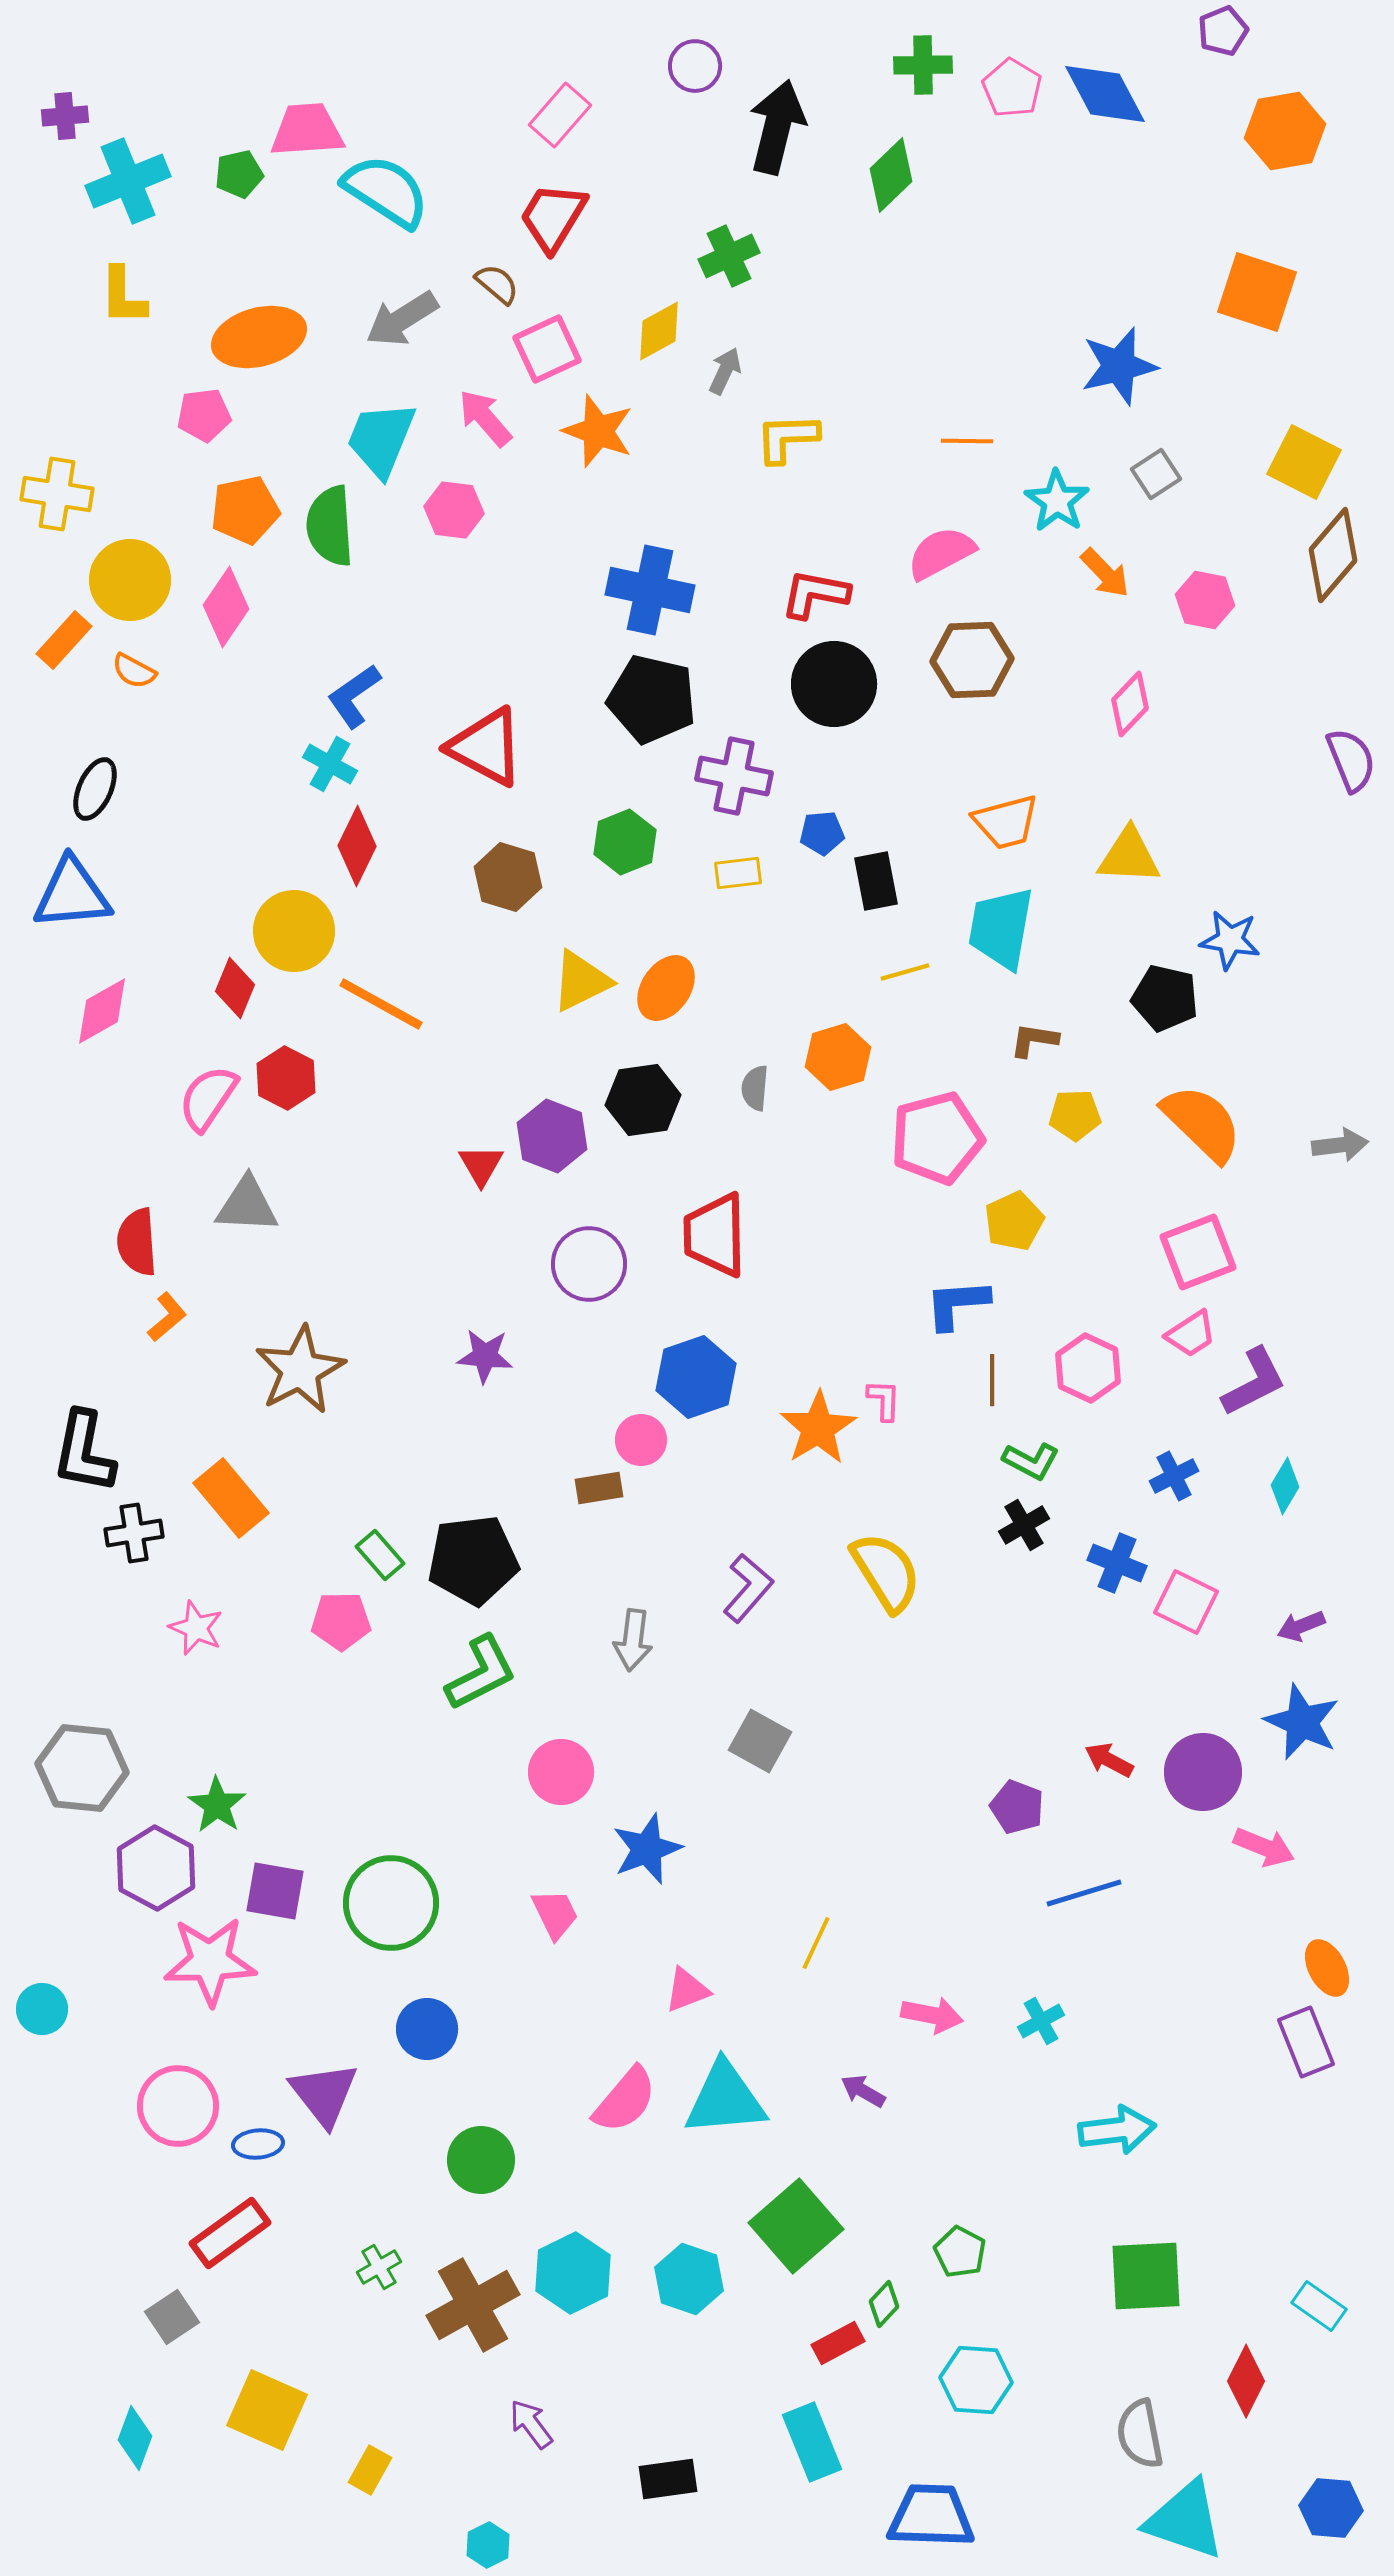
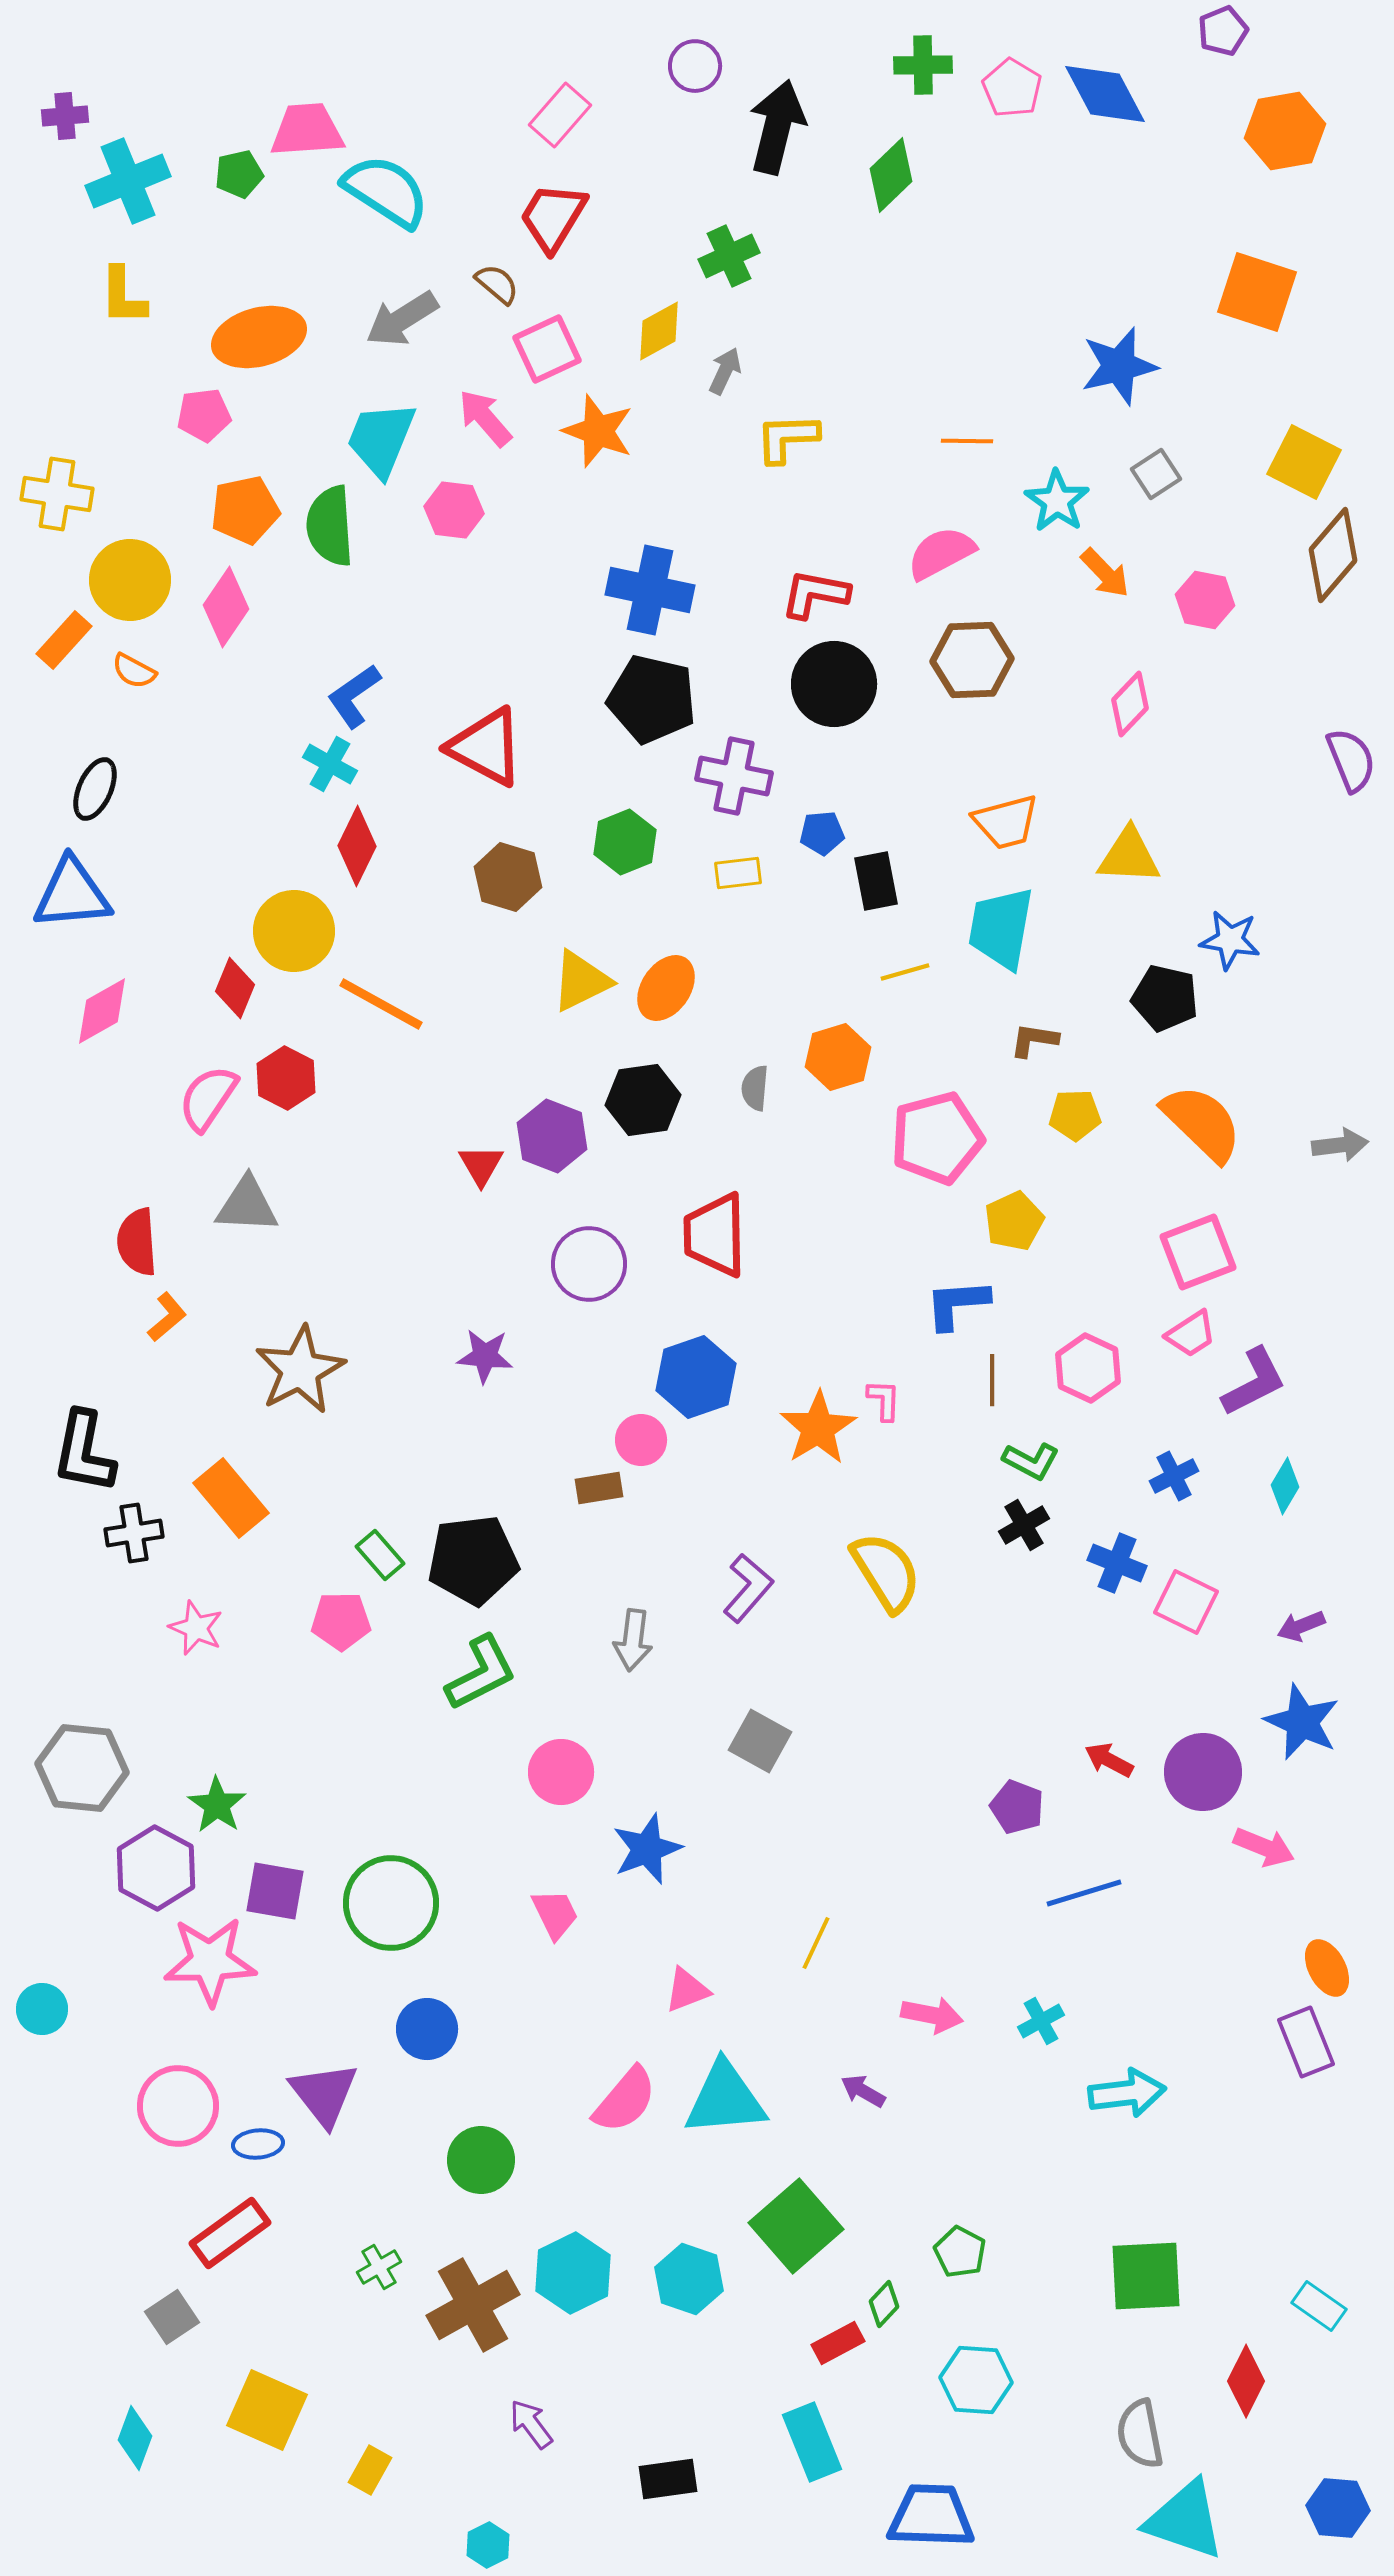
cyan arrow at (1117, 2130): moved 10 px right, 37 px up
blue hexagon at (1331, 2508): moved 7 px right
